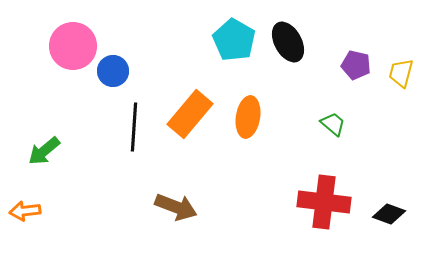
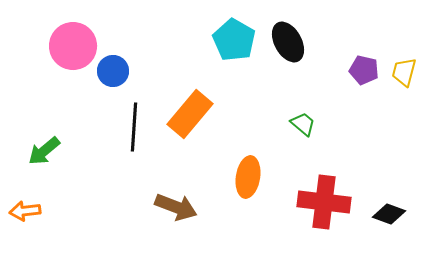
purple pentagon: moved 8 px right, 5 px down
yellow trapezoid: moved 3 px right, 1 px up
orange ellipse: moved 60 px down
green trapezoid: moved 30 px left
